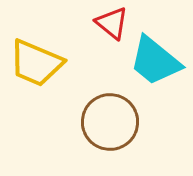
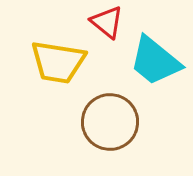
red triangle: moved 5 px left, 1 px up
yellow trapezoid: moved 22 px right, 1 px up; rotated 14 degrees counterclockwise
